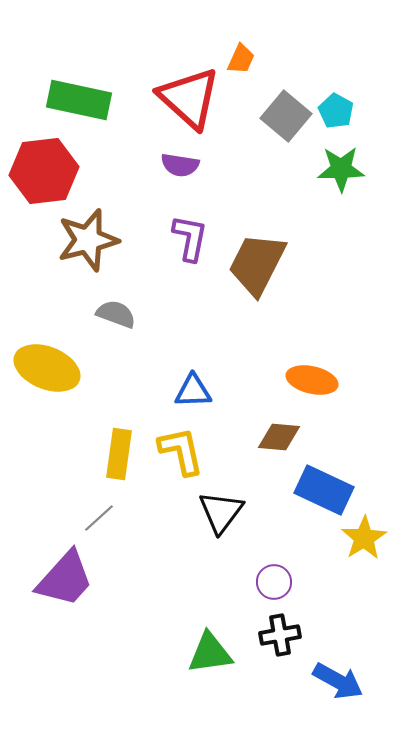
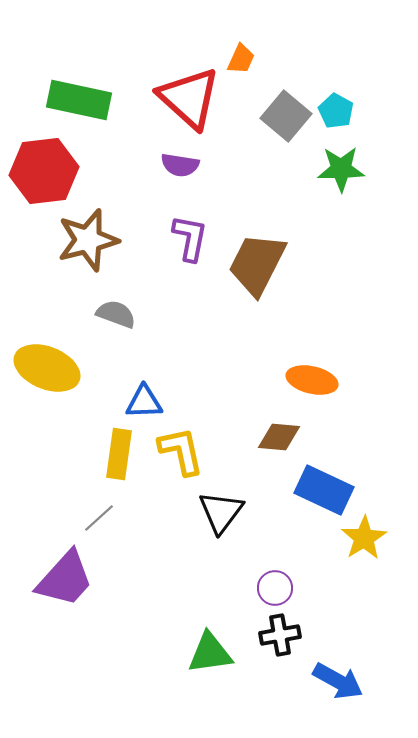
blue triangle: moved 49 px left, 11 px down
purple circle: moved 1 px right, 6 px down
